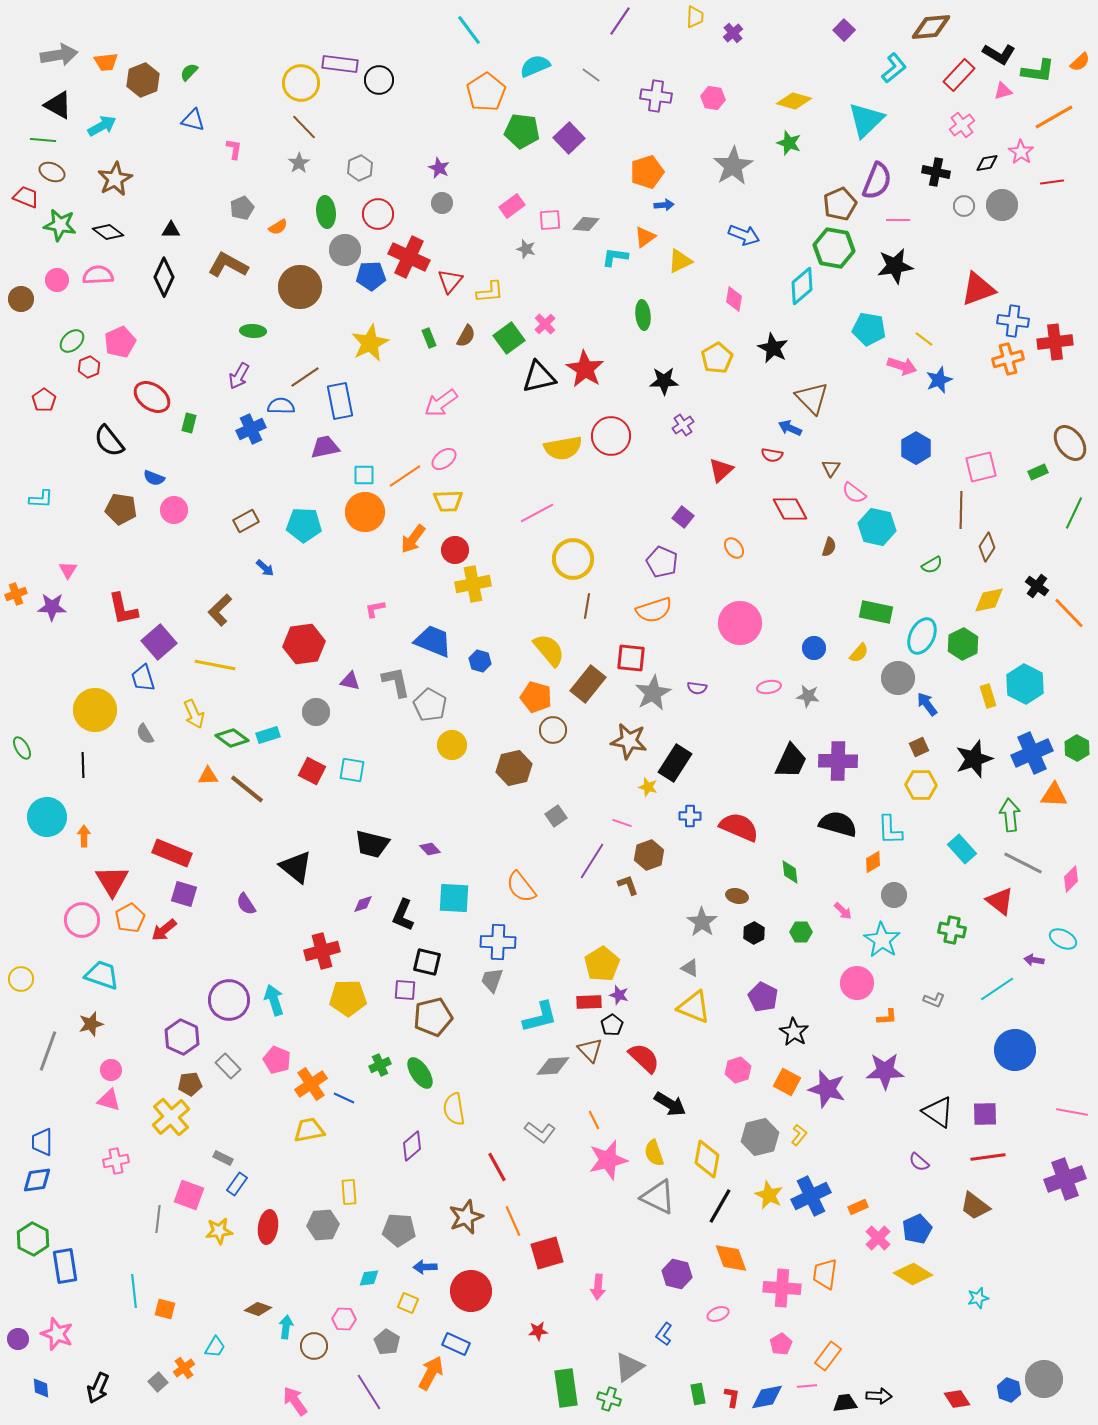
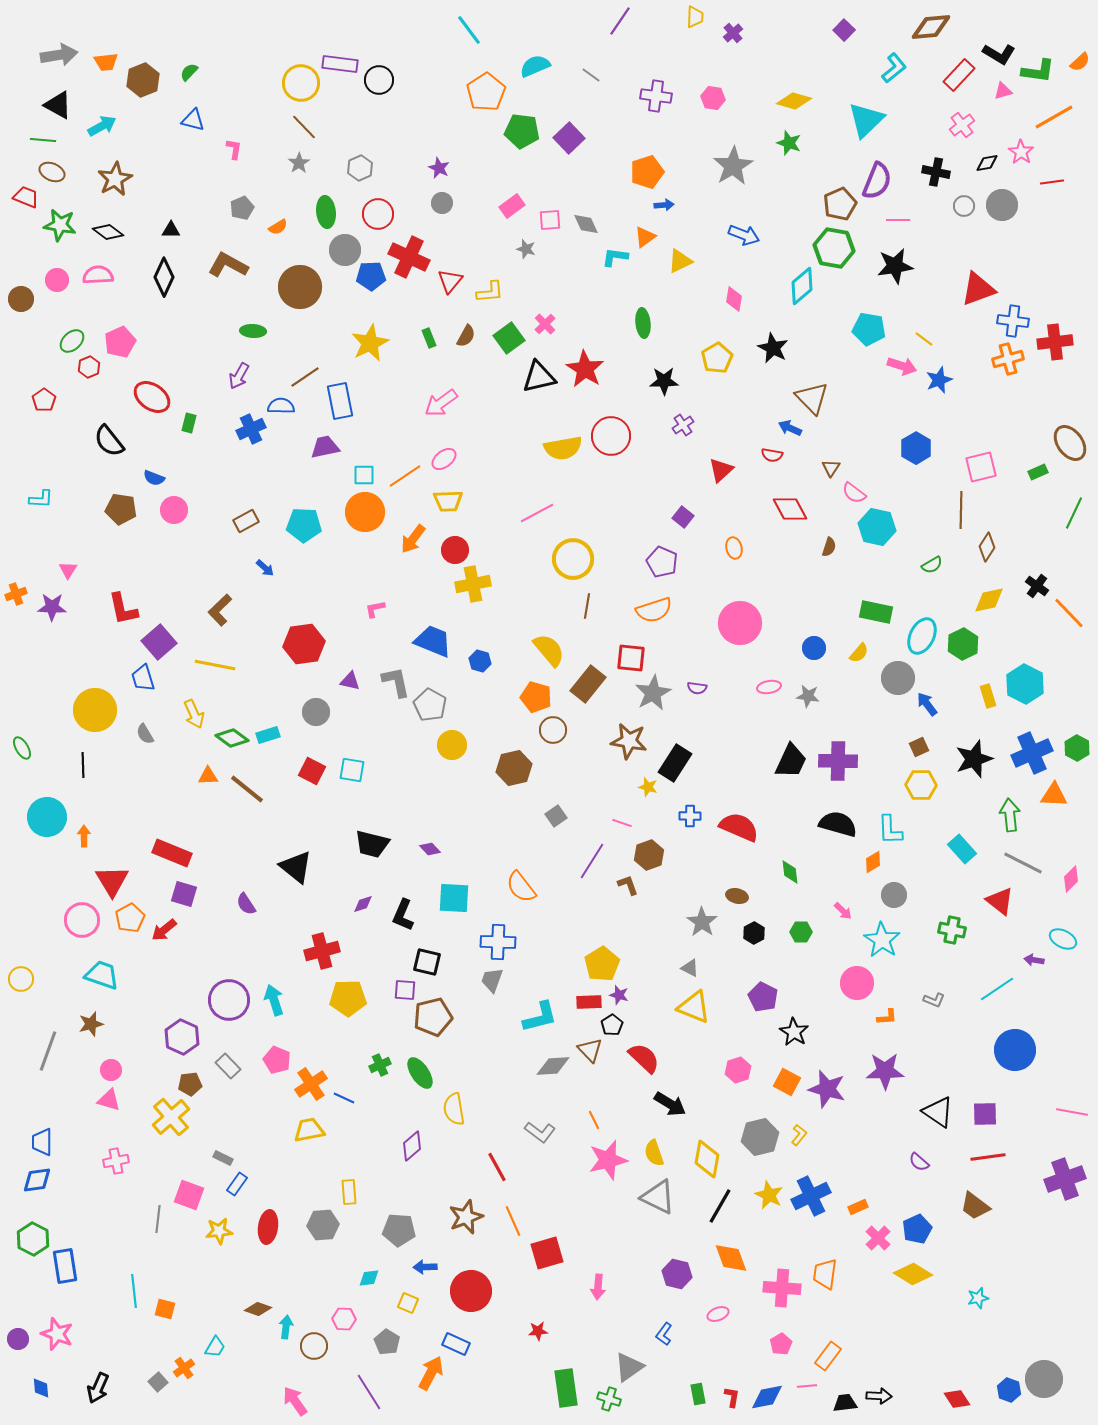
gray diamond at (586, 224): rotated 60 degrees clockwise
green ellipse at (643, 315): moved 8 px down
orange ellipse at (734, 548): rotated 25 degrees clockwise
